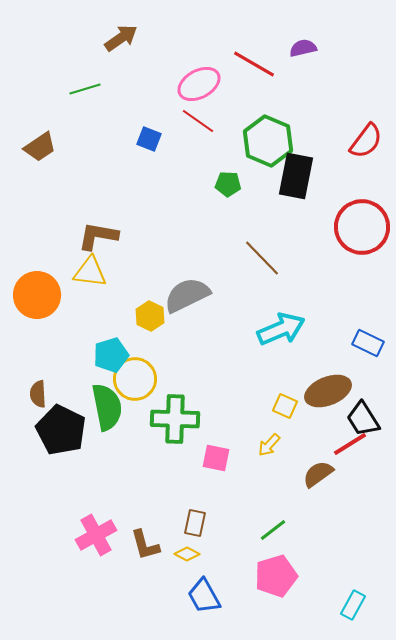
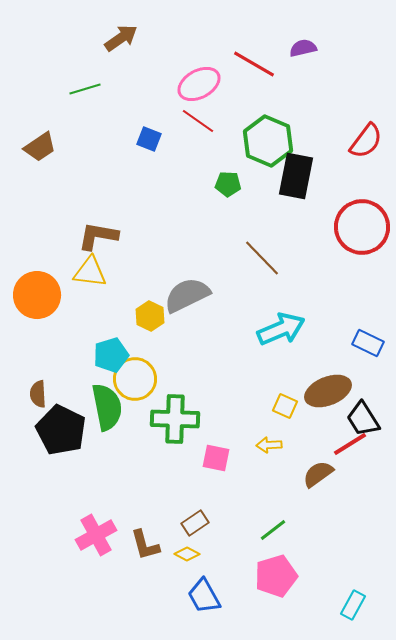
yellow arrow at (269, 445): rotated 45 degrees clockwise
brown rectangle at (195, 523): rotated 44 degrees clockwise
